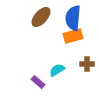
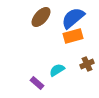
blue semicircle: rotated 45 degrees clockwise
brown cross: rotated 24 degrees counterclockwise
purple rectangle: moved 1 px left, 1 px down
